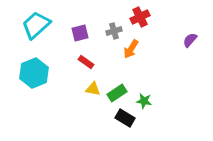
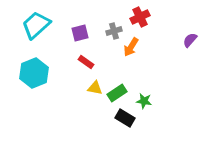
orange arrow: moved 2 px up
yellow triangle: moved 2 px right, 1 px up
